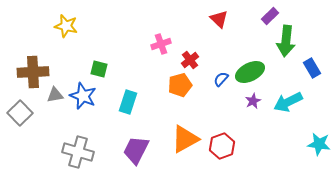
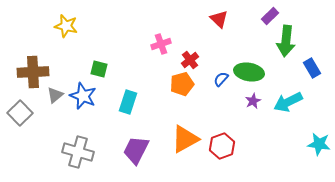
green ellipse: moved 1 px left; rotated 36 degrees clockwise
orange pentagon: moved 2 px right, 1 px up
gray triangle: rotated 30 degrees counterclockwise
